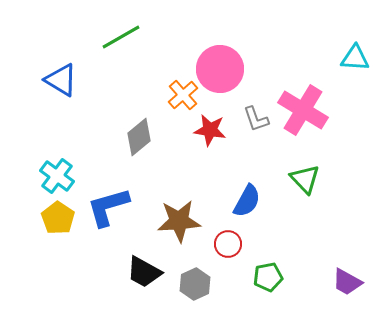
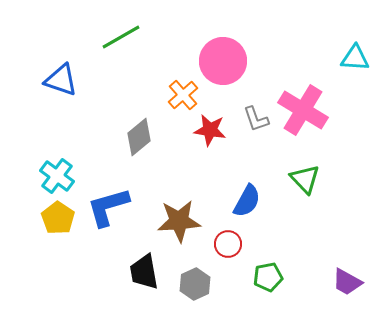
pink circle: moved 3 px right, 8 px up
blue triangle: rotated 12 degrees counterclockwise
black trapezoid: rotated 51 degrees clockwise
